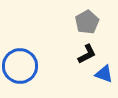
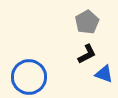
blue circle: moved 9 px right, 11 px down
